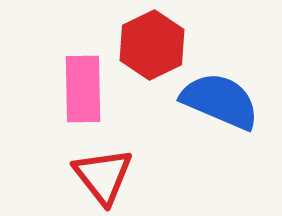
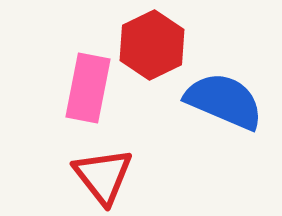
pink rectangle: moved 5 px right, 1 px up; rotated 12 degrees clockwise
blue semicircle: moved 4 px right
